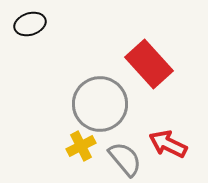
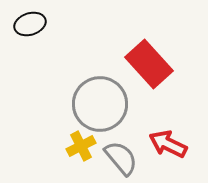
gray semicircle: moved 4 px left, 1 px up
